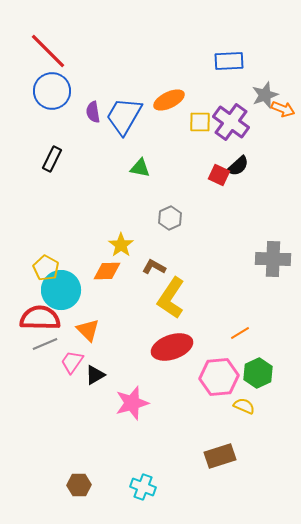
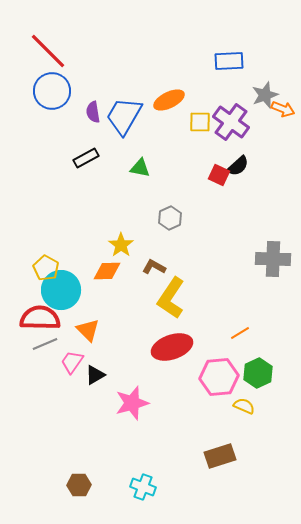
black rectangle: moved 34 px right, 1 px up; rotated 35 degrees clockwise
